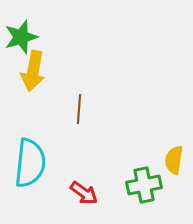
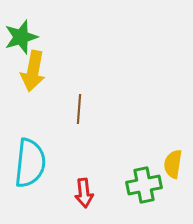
yellow semicircle: moved 1 px left, 4 px down
red arrow: rotated 48 degrees clockwise
